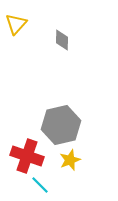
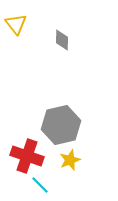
yellow triangle: rotated 20 degrees counterclockwise
